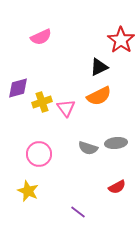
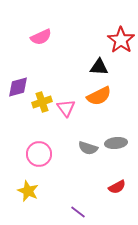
black triangle: rotated 30 degrees clockwise
purple diamond: moved 1 px up
